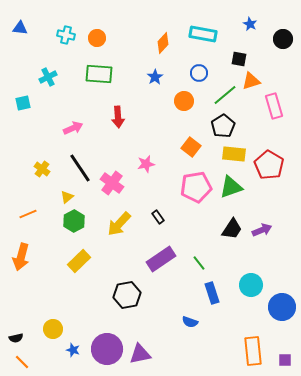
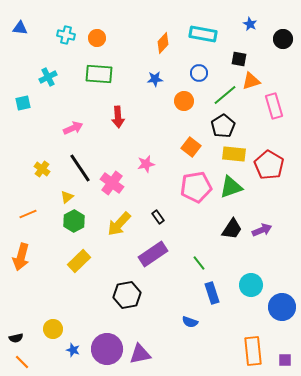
blue star at (155, 77): moved 2 px down; rotated 28 degrees clockwise
purple rectangle at (161, 259): moved 8 px left, 5 px up
